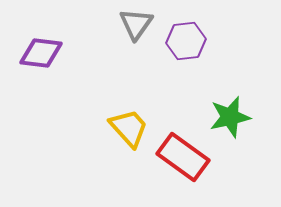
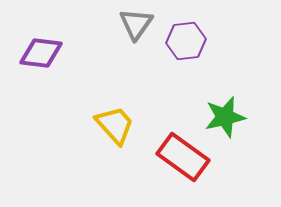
green star: moved 5 px left
yellow trapezoid: moved 14 px left, 3 px up
